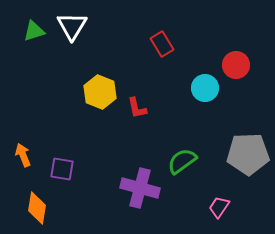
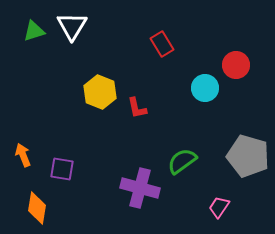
gray pentagon: moved 2 px down; rotated 18 degrees clockwise
